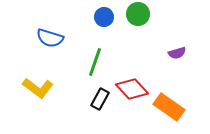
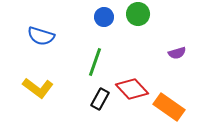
blue semicircle: moved 9 px left, 2 px up
